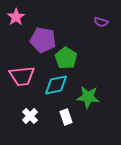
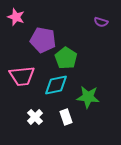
pink star: rotated 18 degrees counterclockwise
white cross: moved 5 px right, 1 px down
